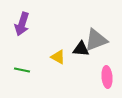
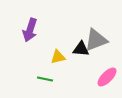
purple arrow: moved 8 px right, 6 px down
yellow triangle: rotated 42 degrees counterclockwise
green line: moved 23 px right, 9 px down
pink ellipse: rotated 50 degrees clockwise
